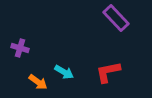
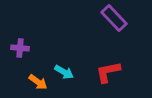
purple rectangle: moved 2 px left
purple cross: rotated 12 degrees counterclockwise
